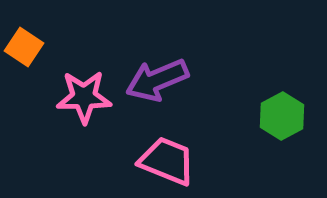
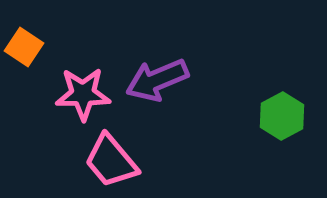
pink star: moved 1 px left, 3 px up
pink trapezoid: moved 56 px left; rotated 152 degrees counterclockwise
